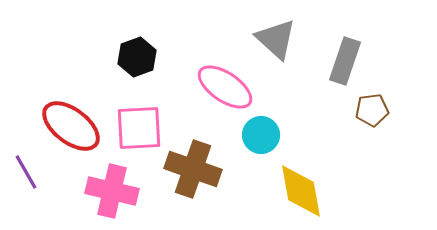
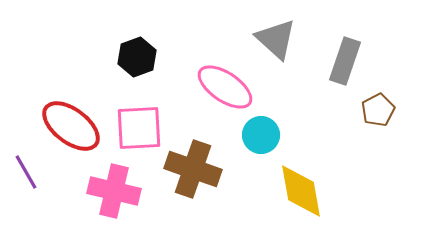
brown pentagon: moved 6 px right; rotated 20 degrees counterclockwise
pink cross: moved 2 px right
